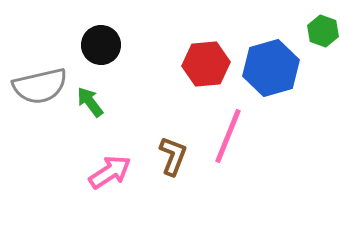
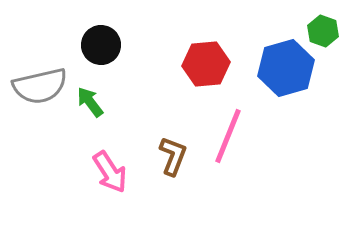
blue hexagon: moved 15 px right
pink arrow: rotated 90 degrees clockwise
